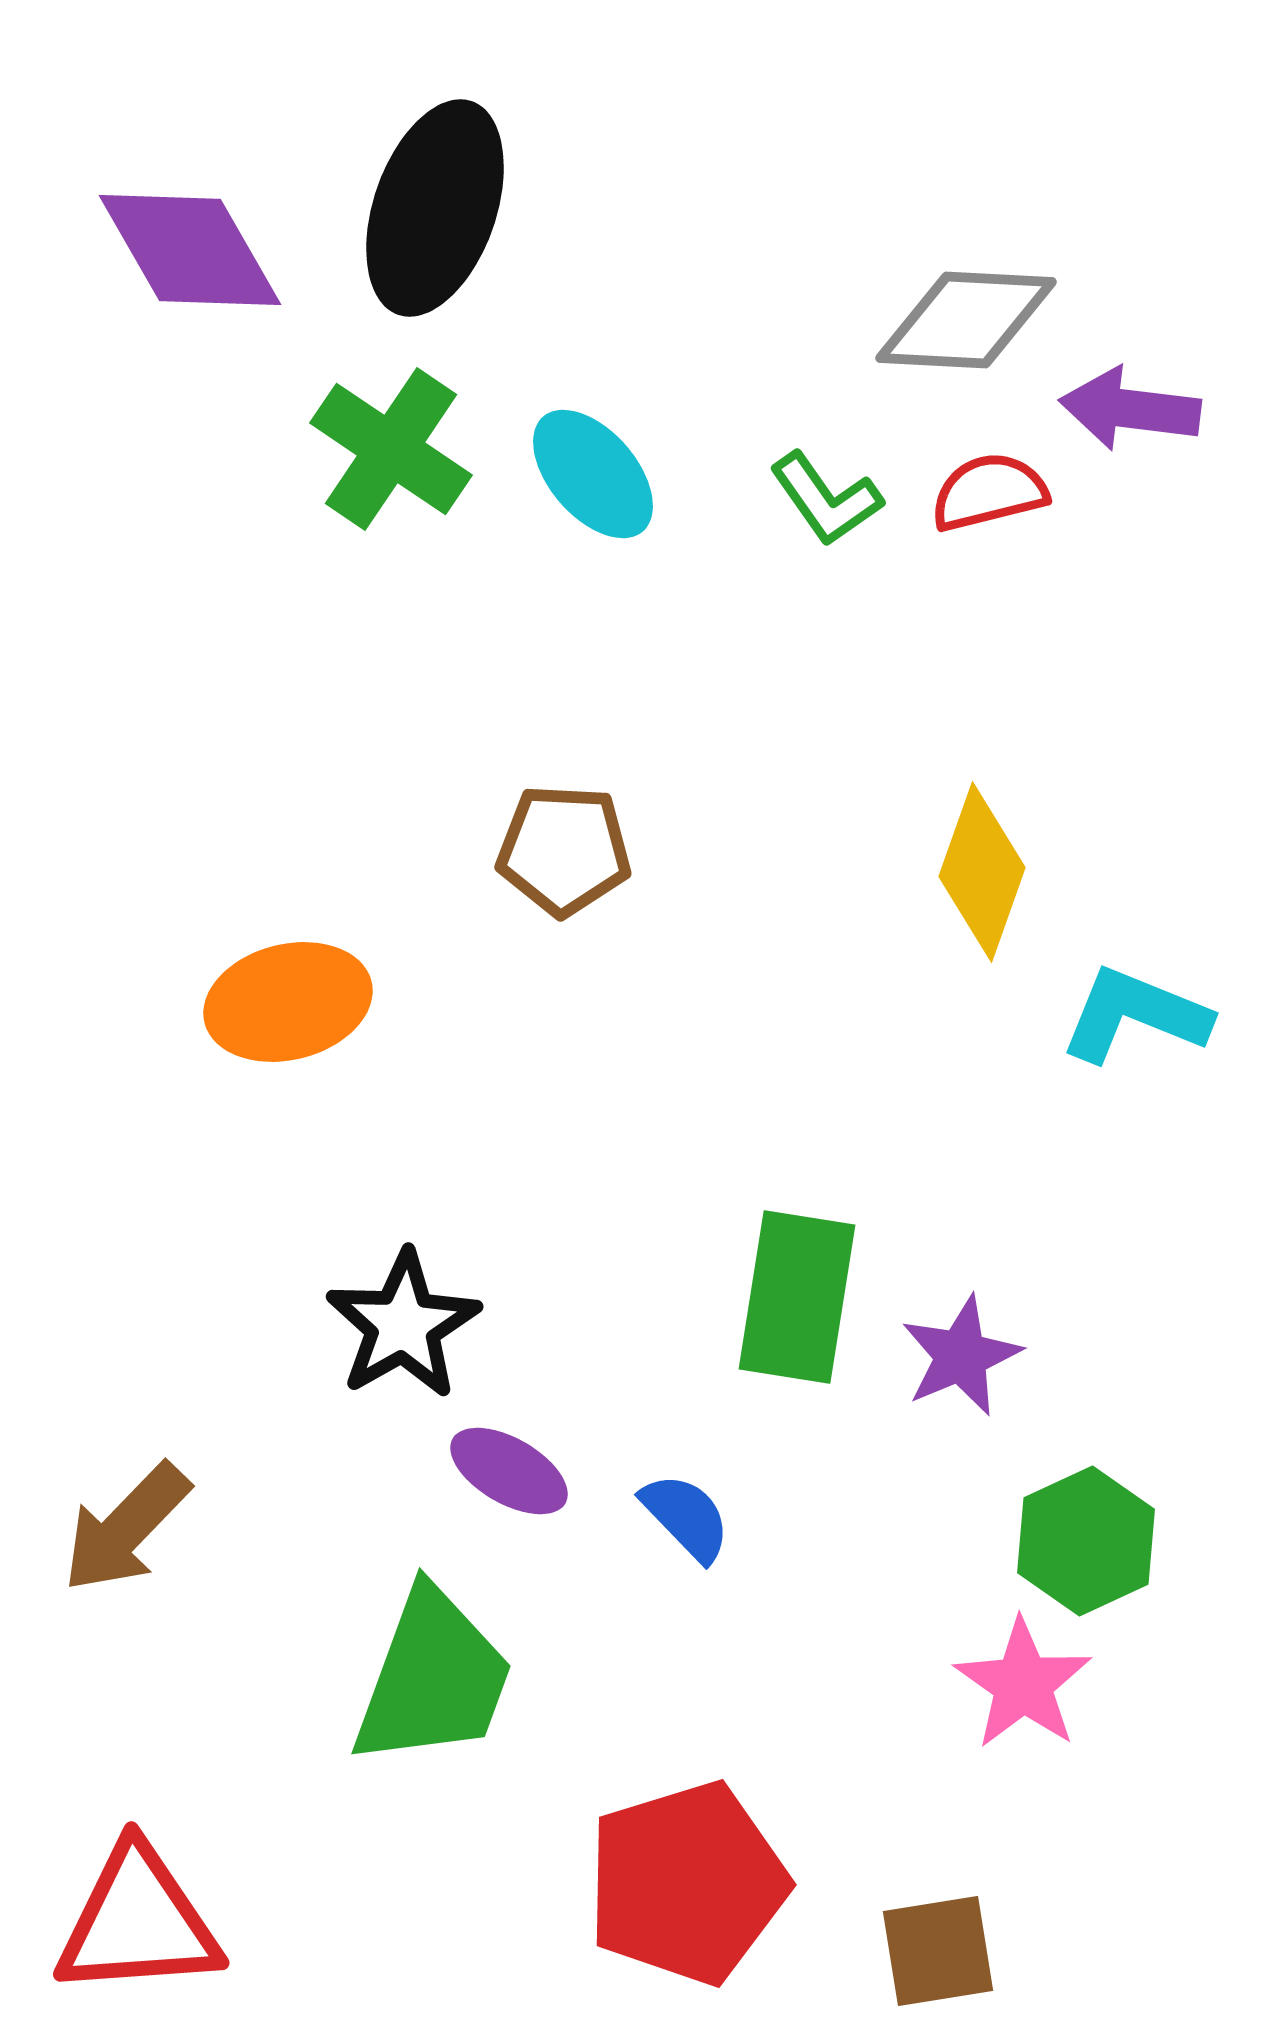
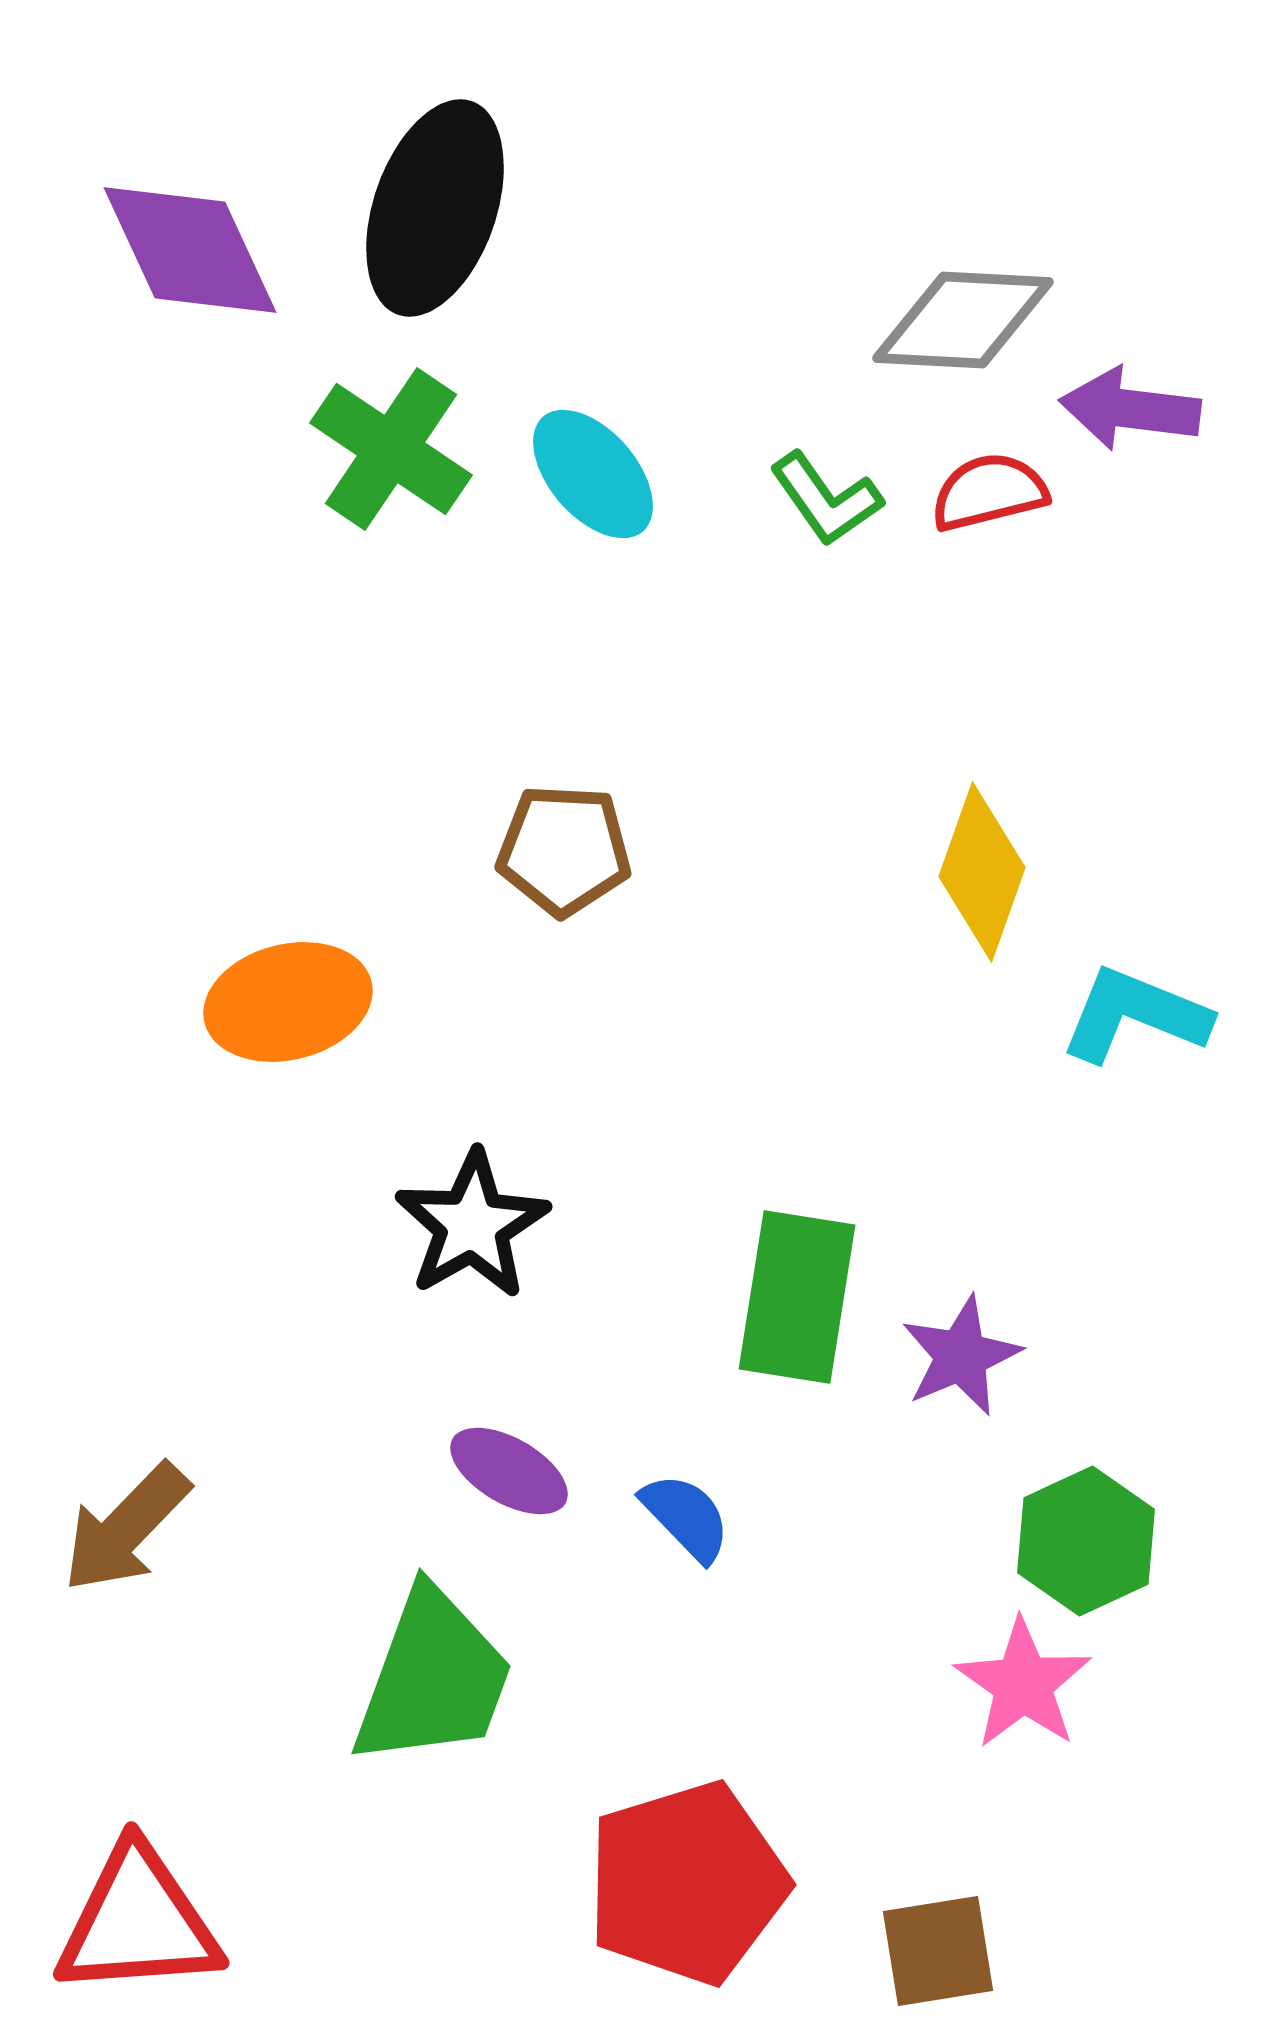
purple diamond: rotated 5 degrees clockwise
gray diamond: moved 3 px left
black star: moved 69 px right, 100 px up
